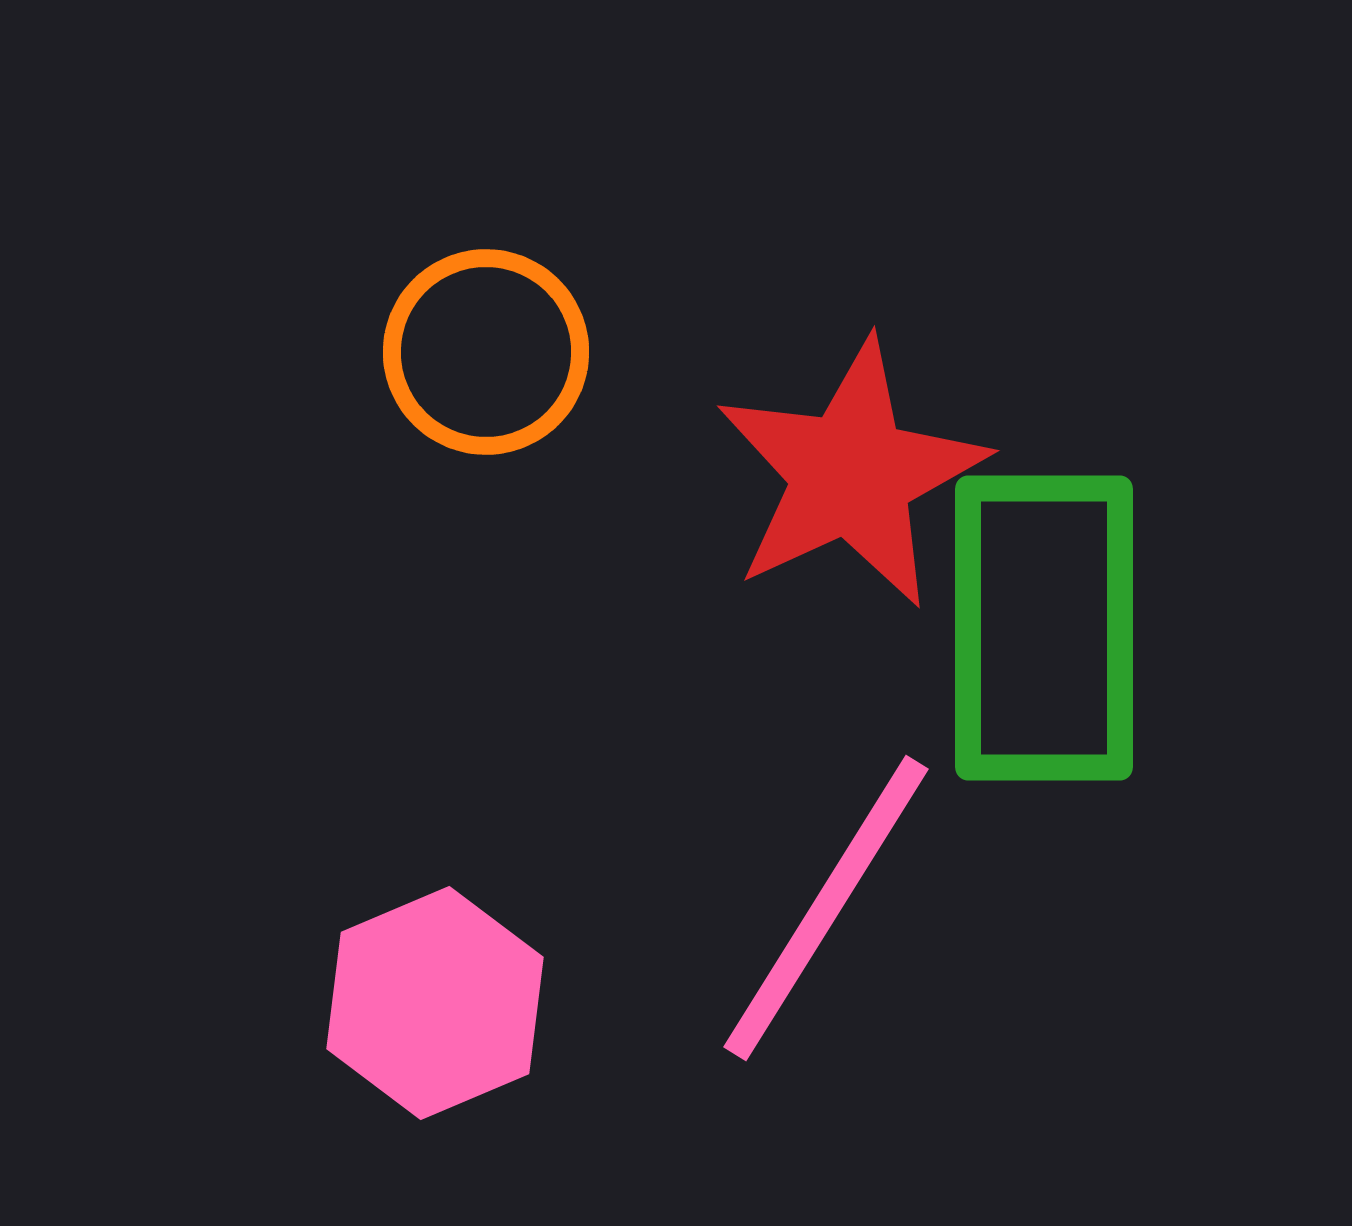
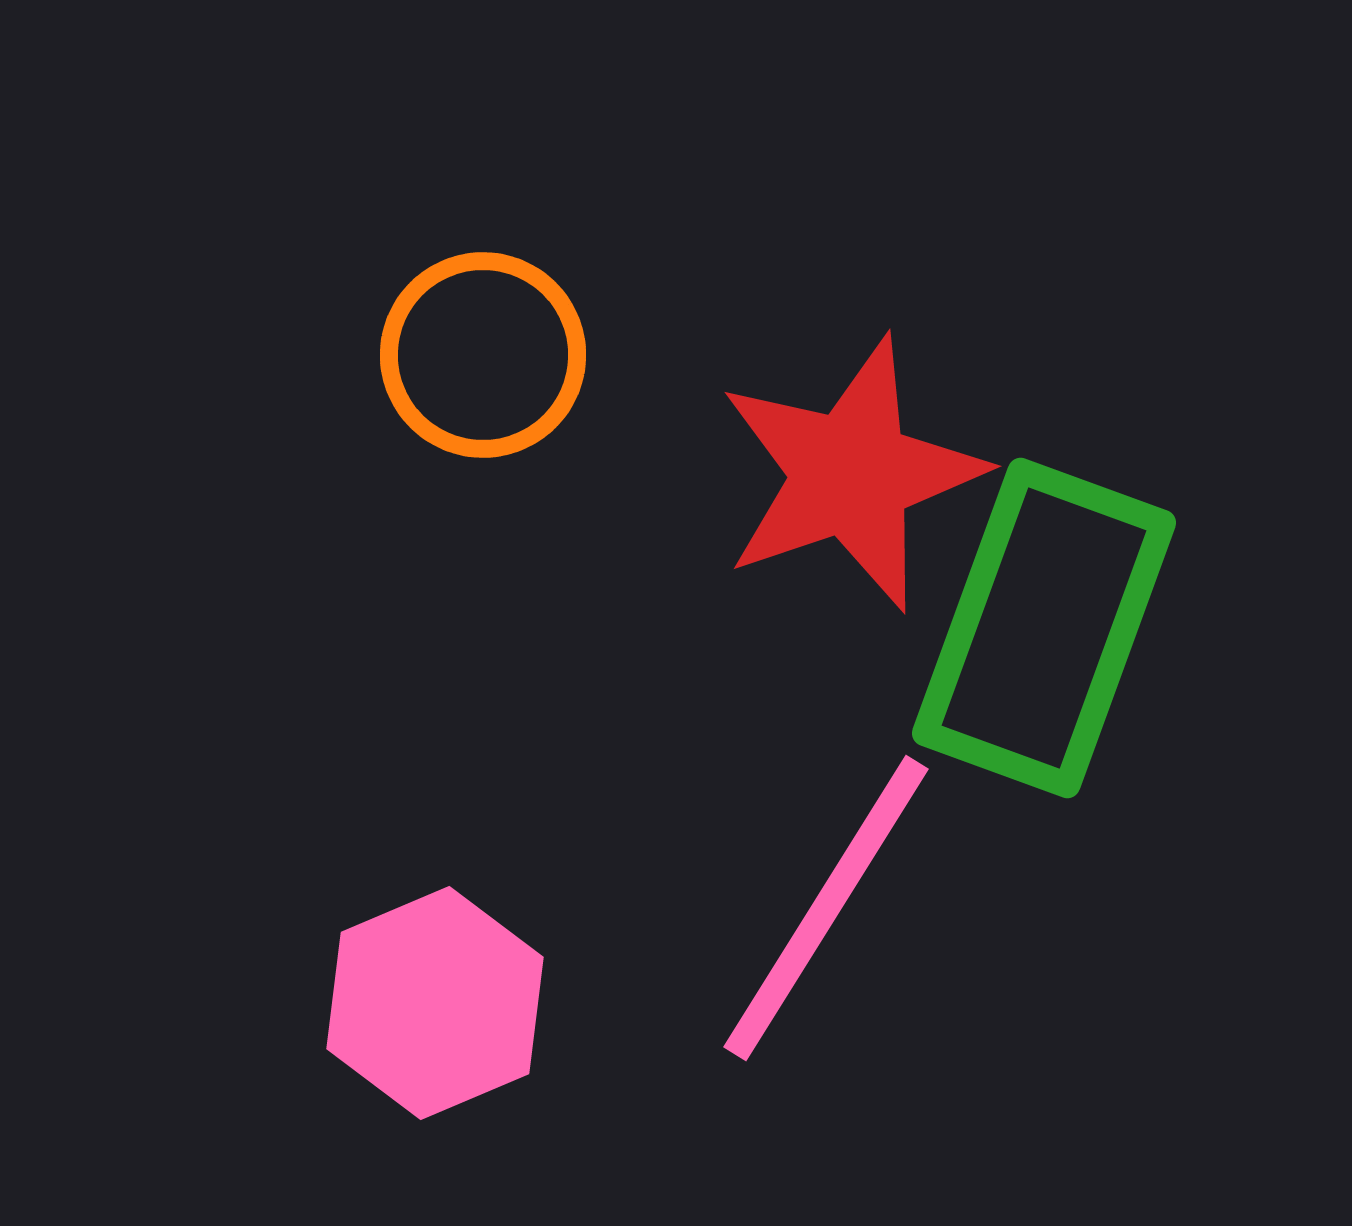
orange circle: moved 3 px left, 3 px down
red star: rotated 6 degrees clockwise
green rectangle: rotated 20 degrees clockwise
